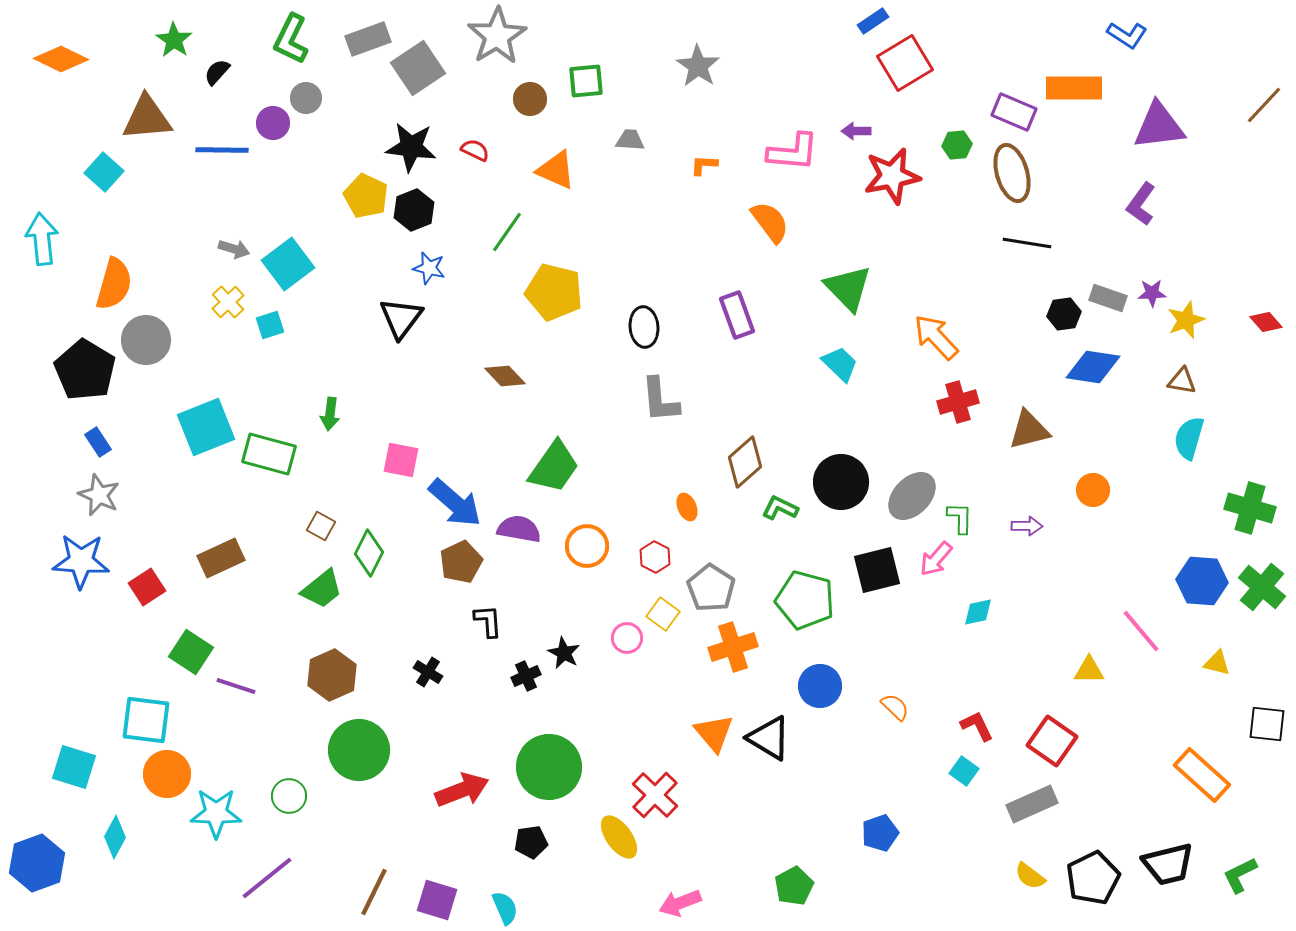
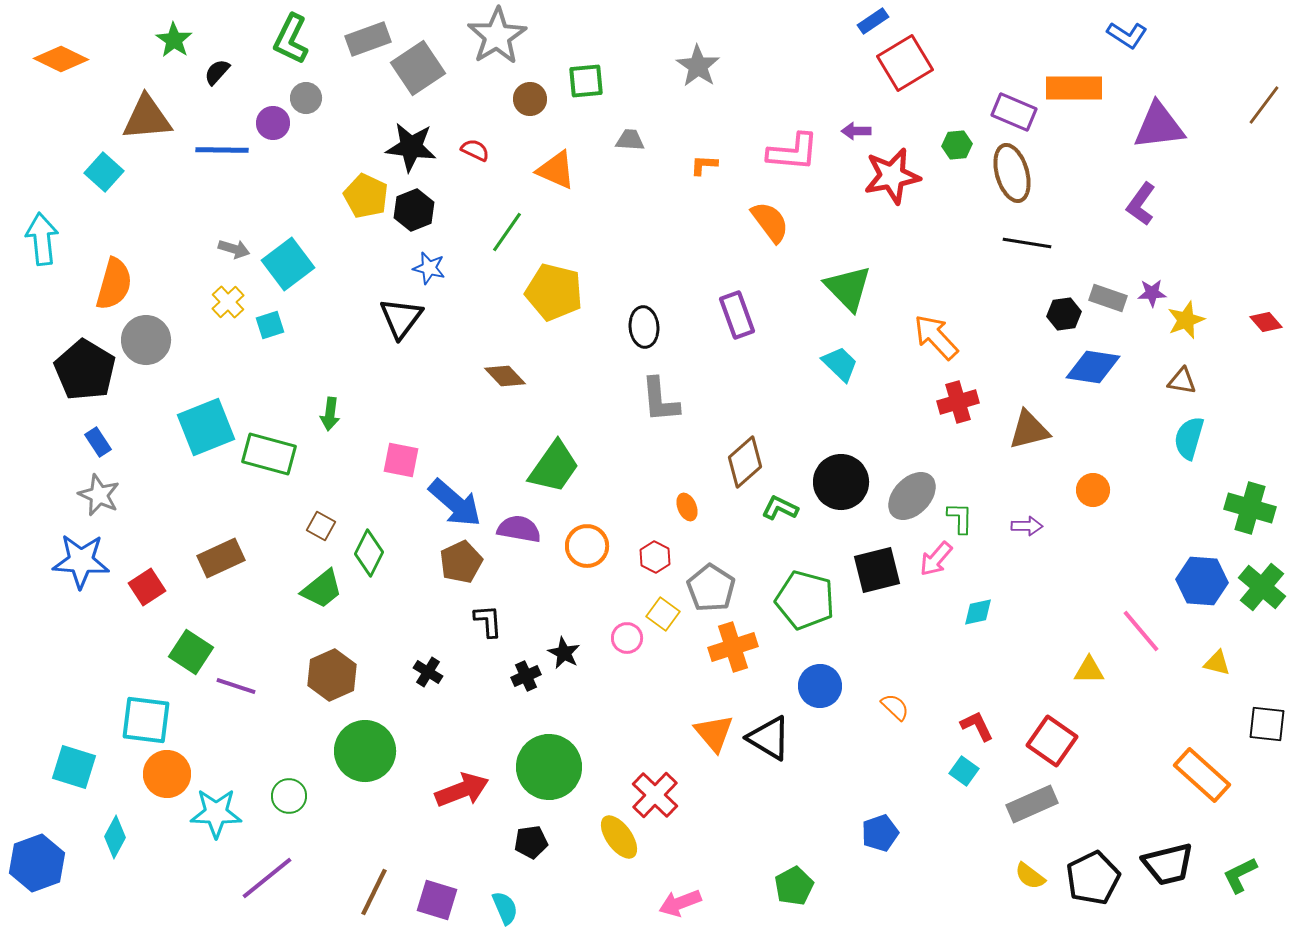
brown line at (1264, 105): rotated 6 degrees counterclockwise
green circle at (359, 750): moved 6 px right, 1 px down
